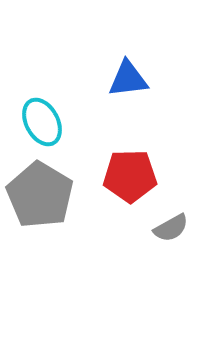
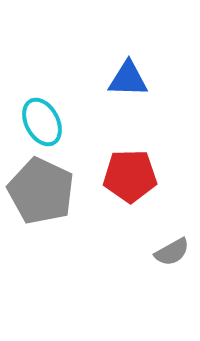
blue triangle: rotated 9 degrees clockwise
gray pentagon: moved 1 px right, 4 px up; rotated 6 degrees counterclockwise
gray semicircle: moved 1 px right, 24 px down
